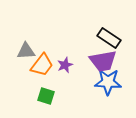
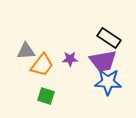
purple star: moved 5 px right, 6 px up; rotated 21 degrees clockwise
